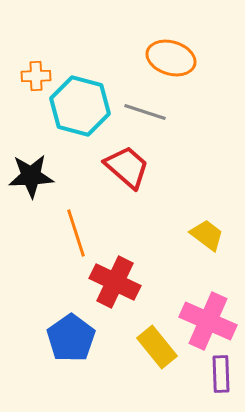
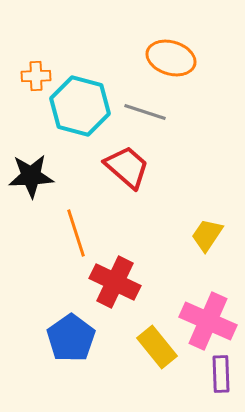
yellow trapezoid: rotated 93 degrees counterclockwise
